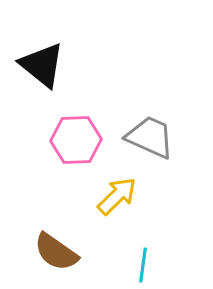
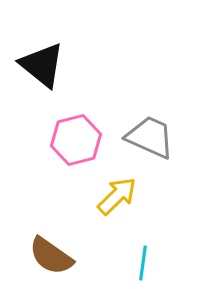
pink hexagon: rotated 12 degrees counterclockwise
brown semicircle: moved 5 px left, 4 px down
cyan line: moved 2 px up
